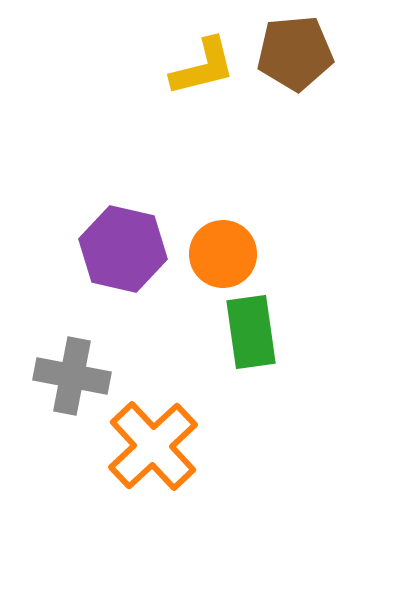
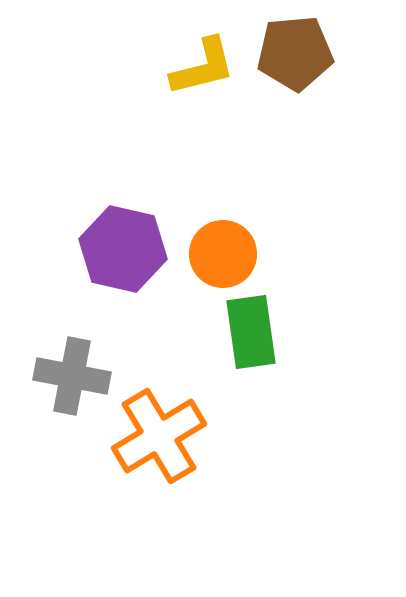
orange cross: moved 6 px right, 10 px up; rotated 12 degrees clockwise
